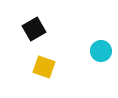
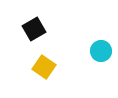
yellow square: rotated 15 degrees clockwise
